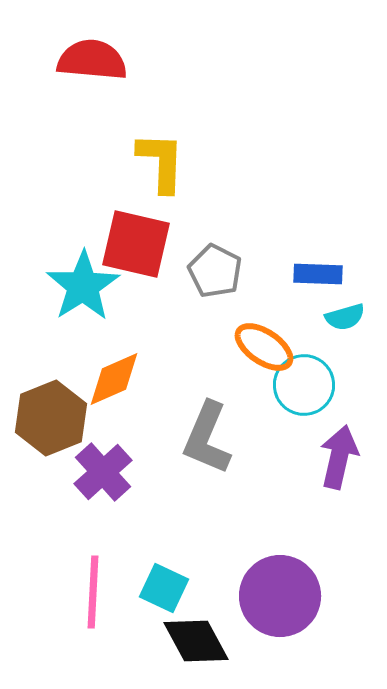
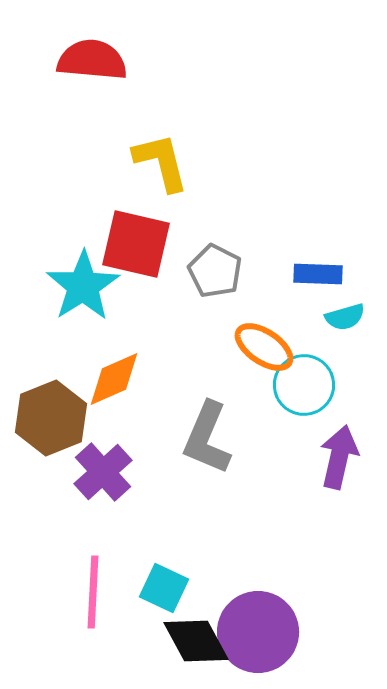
yellow L-shape: rotated 16 degrees counterclockwise
purple circle: moved 22 px left, 36 px down
